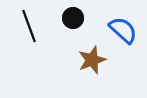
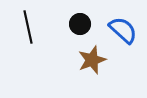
black circle: moved 7 px right, 6 px down
black line: moved 1 px left, 1 px down; rotated 8 degrees clockwise
